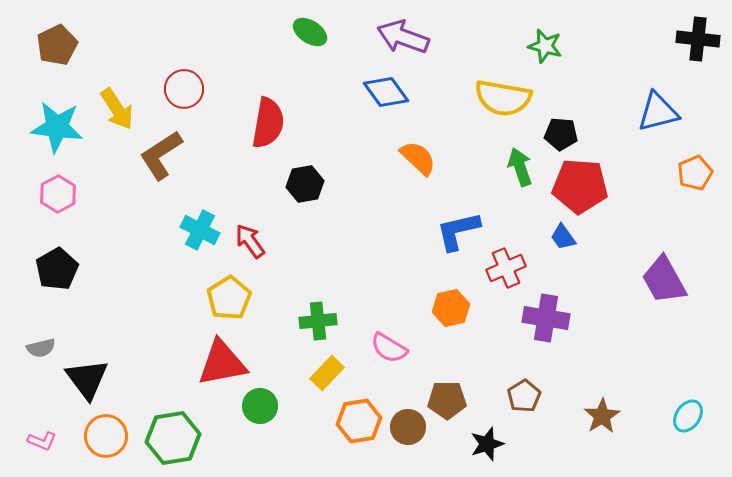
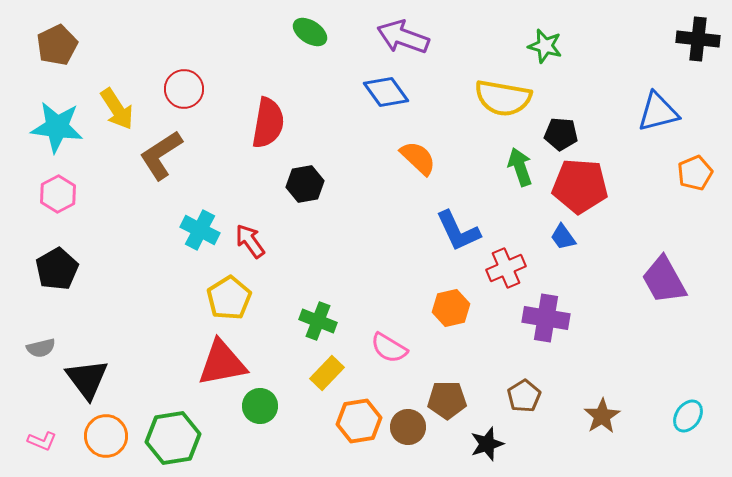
blue L-shape at (458, 231): rotated 102 degrees counterclockwise
green cross at (318, 321): rotated 27 degrees clockwise
